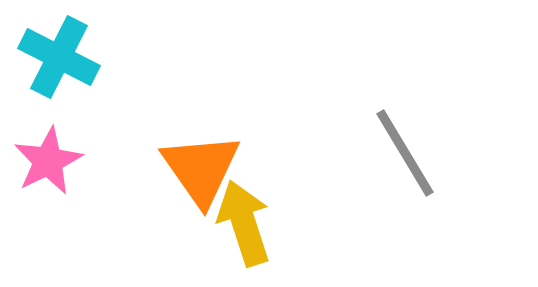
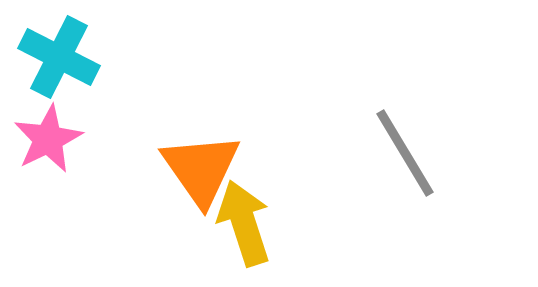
pink star: moved 22 px up
